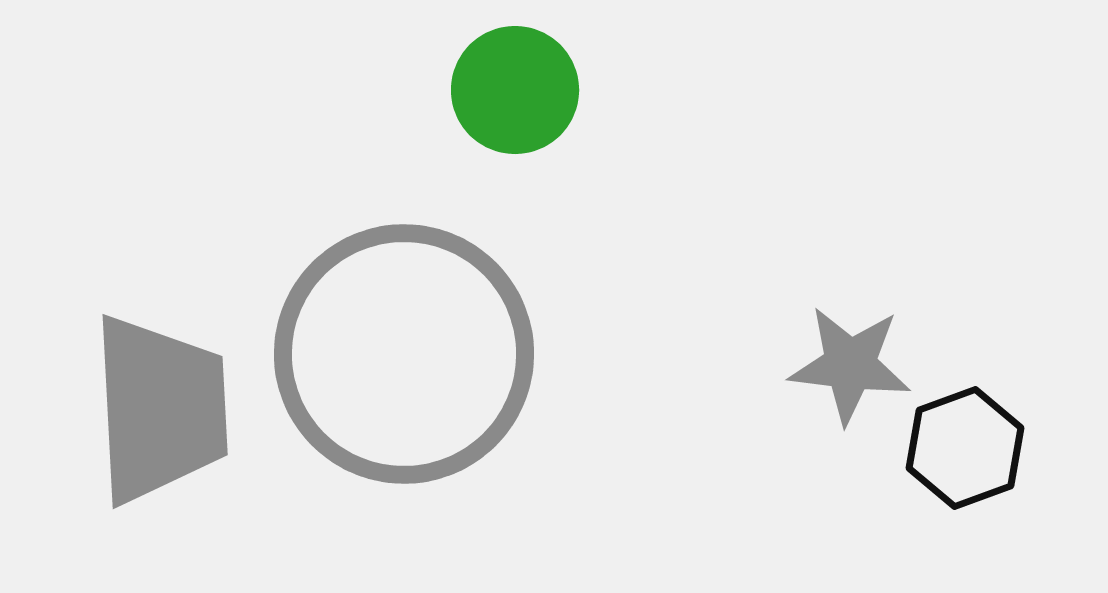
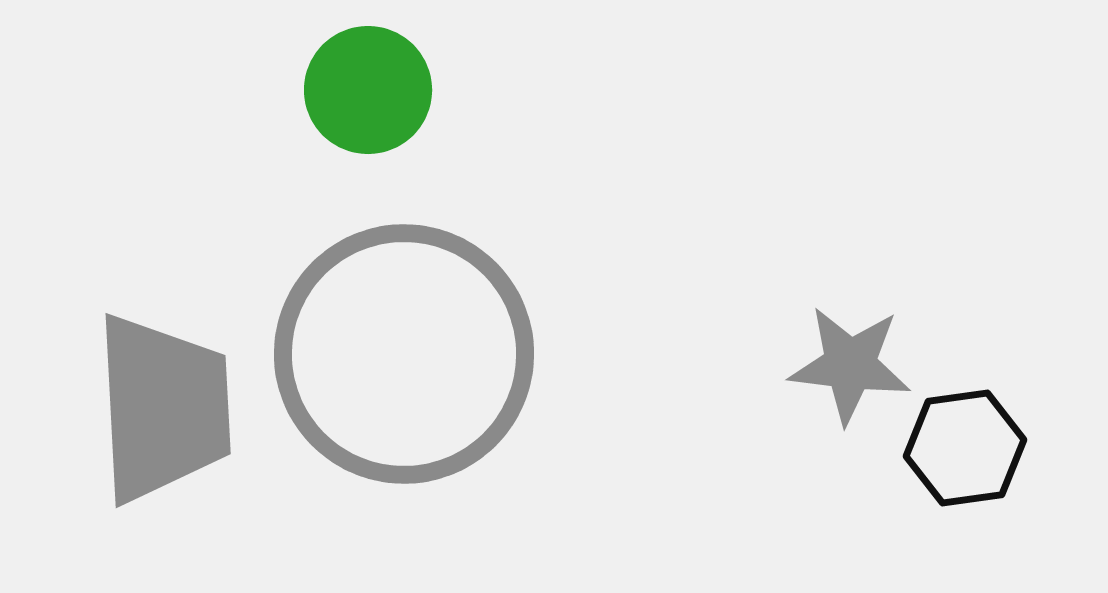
green circle: moved 147 px left
gray trapezoid: moved 3 px right, 1 px up
black hexagon: rotated 12 degrees clockwise
